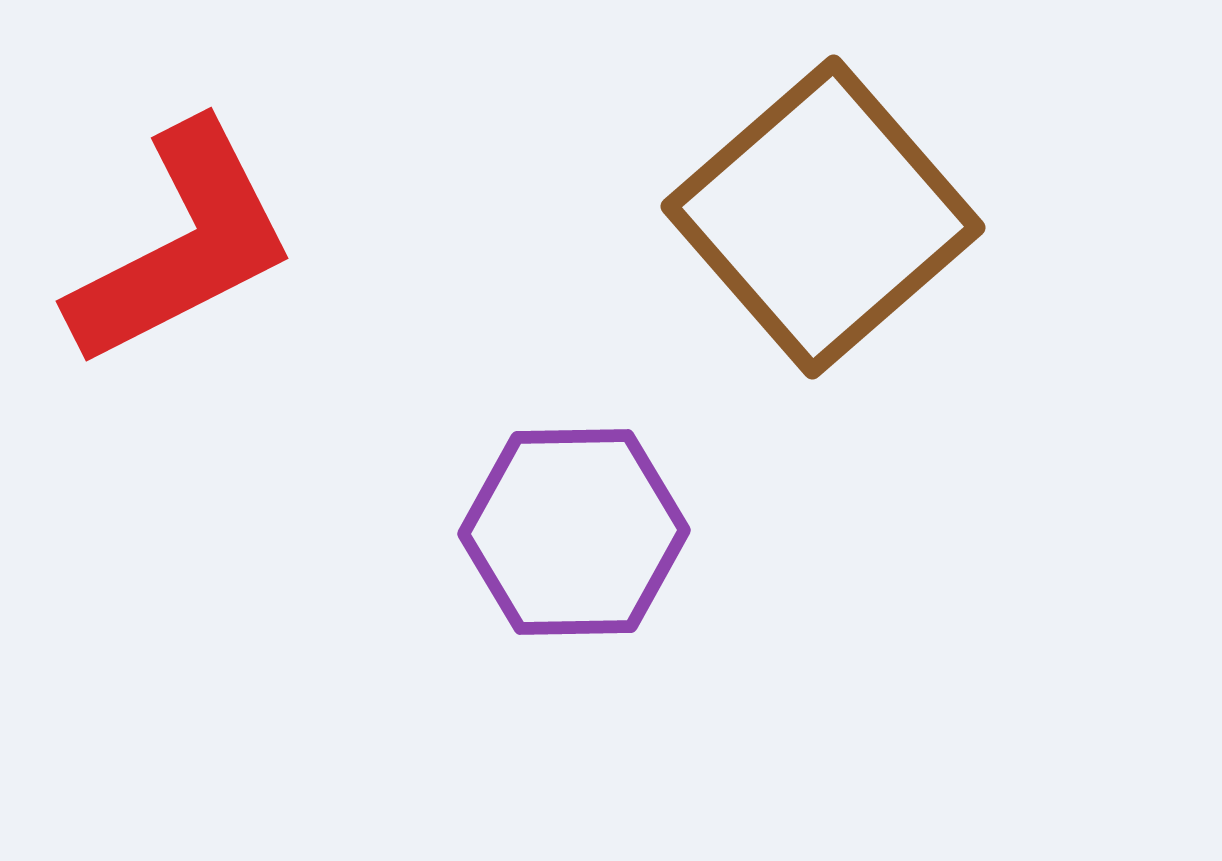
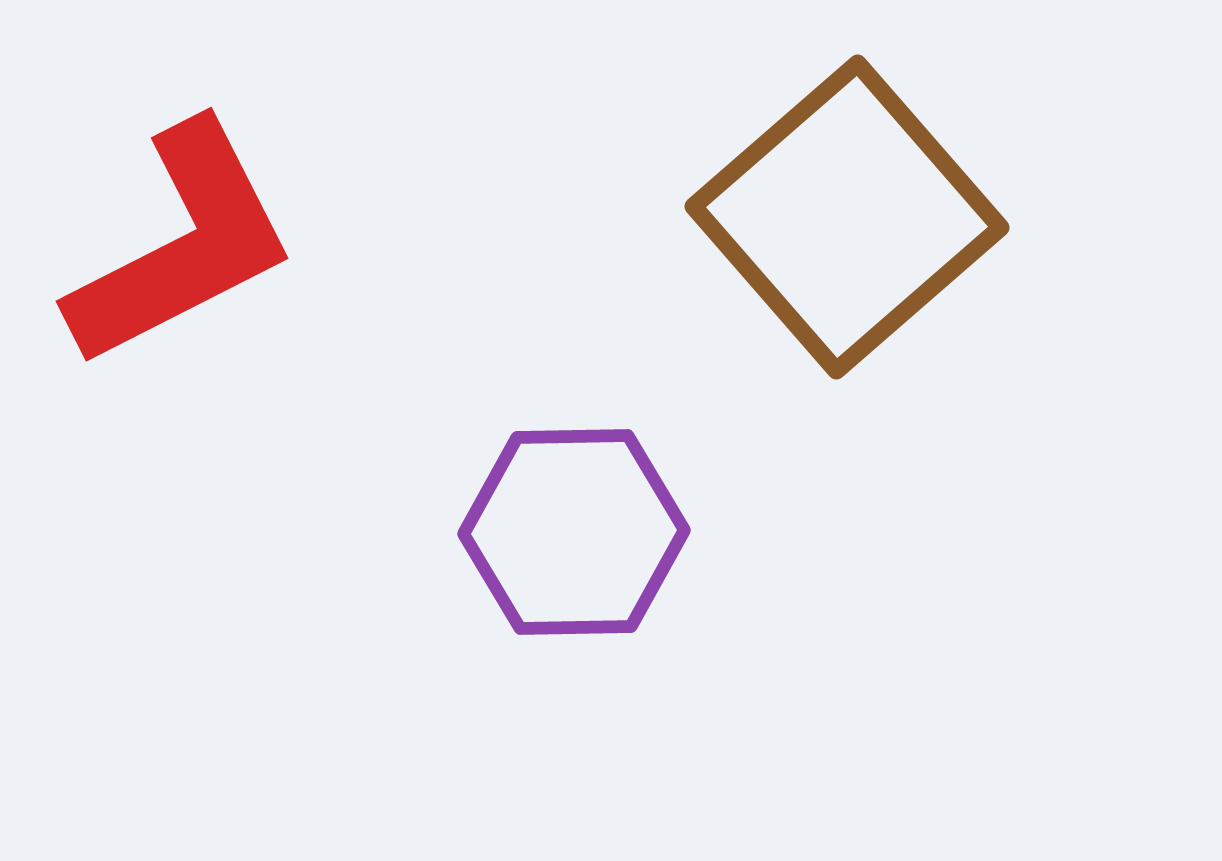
brown square: moved 24 px right
